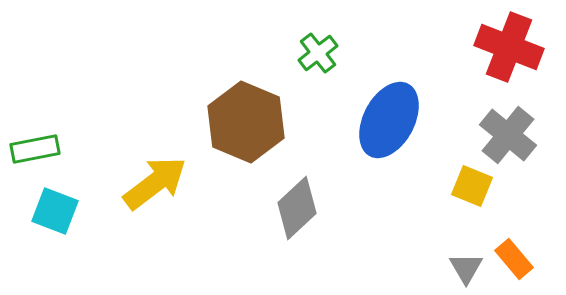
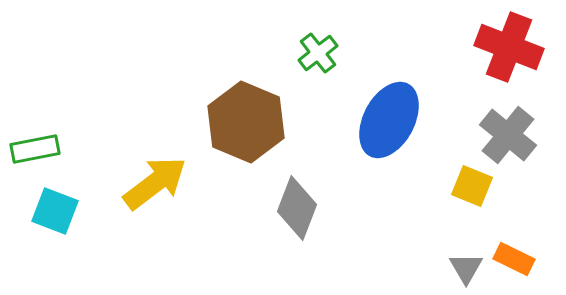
gray diamond: rotated 26 degrees counterclockwise
orange rectangle: rotated 24 degrees counterclockwise
